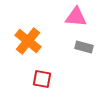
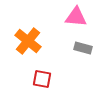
gray rectangle: moved 1 px left, 1 px down
